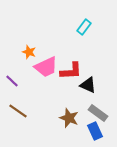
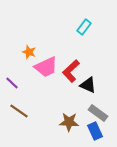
red L-shape: rotated 140 degrees clockwise
purple line: moved 2 px down
brown line: moved 1 px right
brown star: moved 4 px down; rotated 18 degrees counterclockwise
